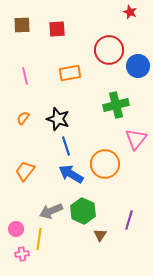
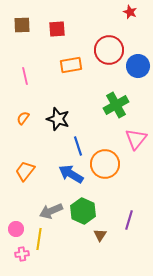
orange rectangle: moved 1 px right, 8 px up
green cross: rotated 15 degrees counterclockwise
blue line: moved 12 px right
